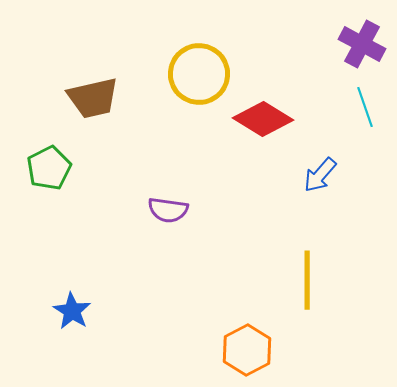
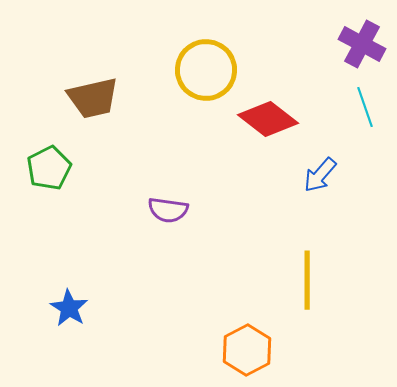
yellow circle: moved 7 px right, 4 px up
red diamond: moved 5 px right; rotated 6 degrees clockwise
blue star: moved 3 px left, 3 px up
